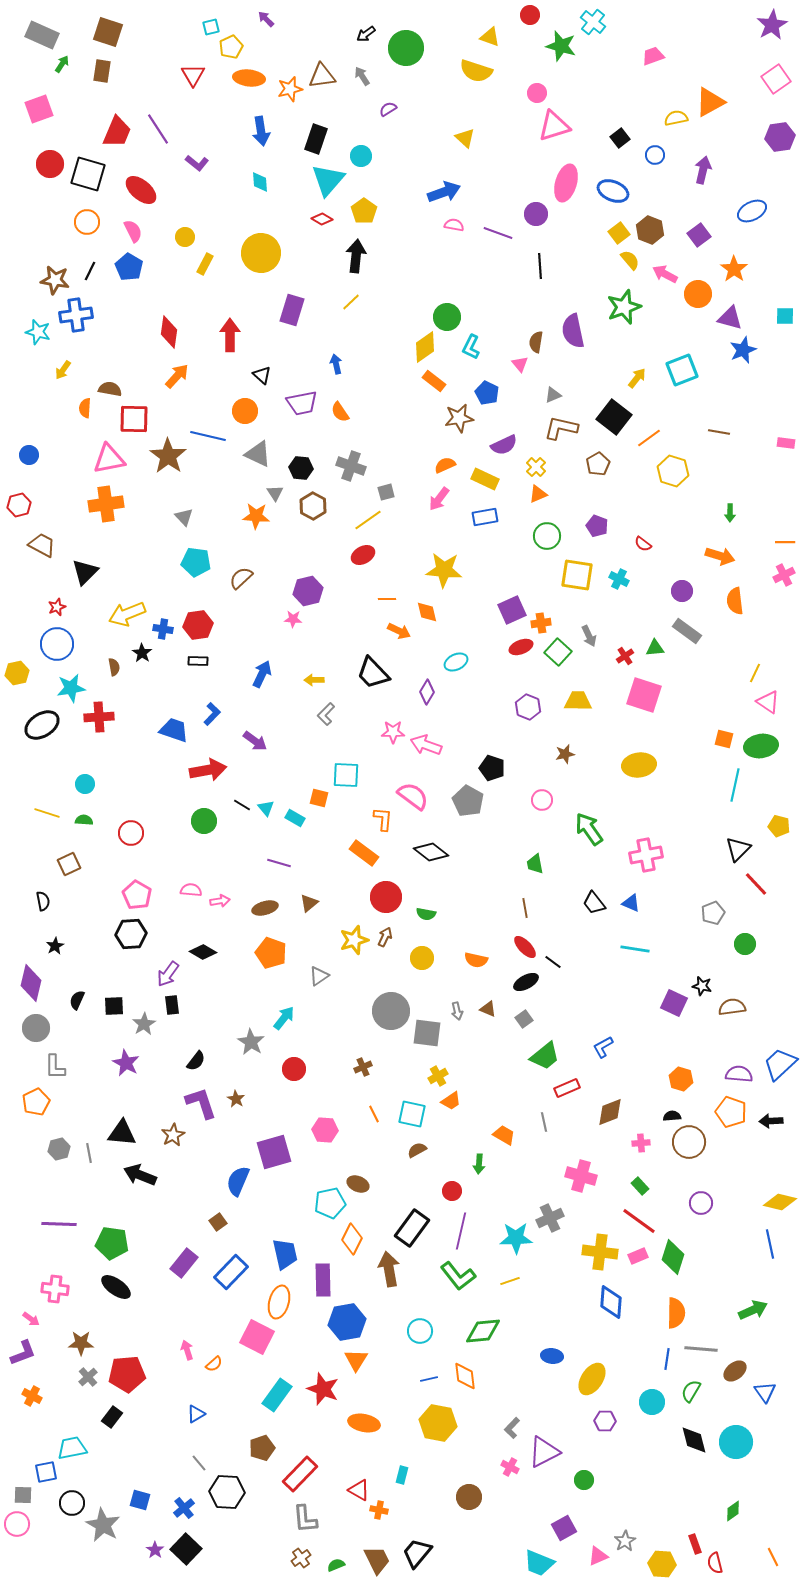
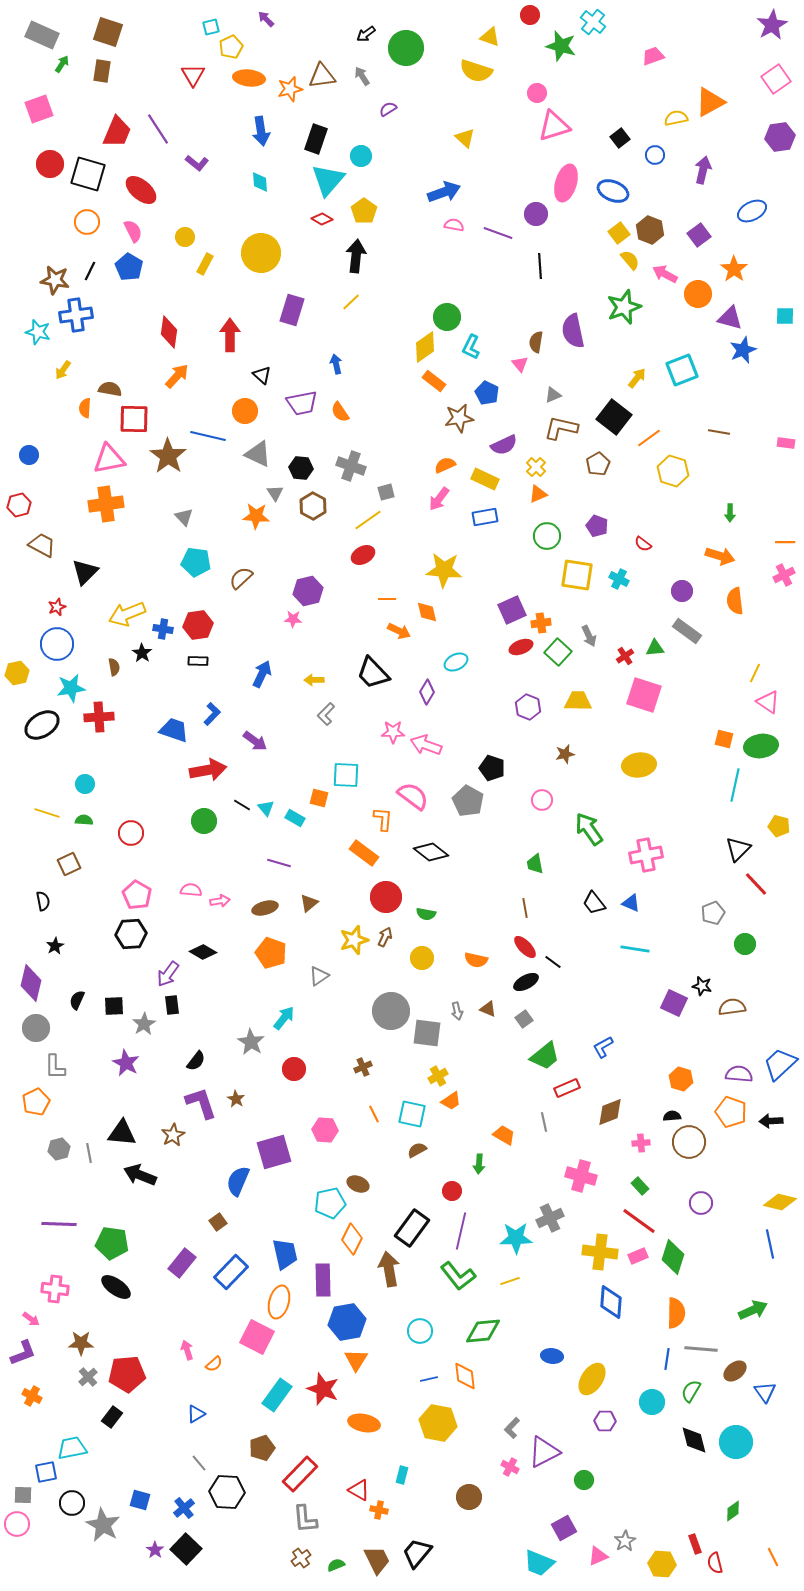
purple rectangle at (184, 1263): moved 2 px left
